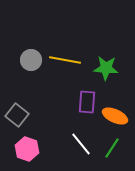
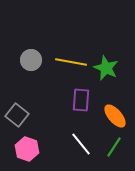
yellow line: moved 6 px right, 2 px down
green star: rotated 20 degrees clockwise
purple rectangle: moved 6 px left, 2 px up
orange ellipse: rotated 25 degrees clockwise
green line: moved 2 px right, 1 px up
